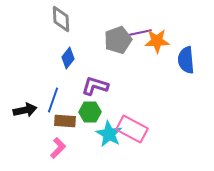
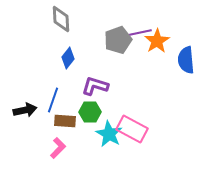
orange star: rotated 30 degrees counterclockwise
